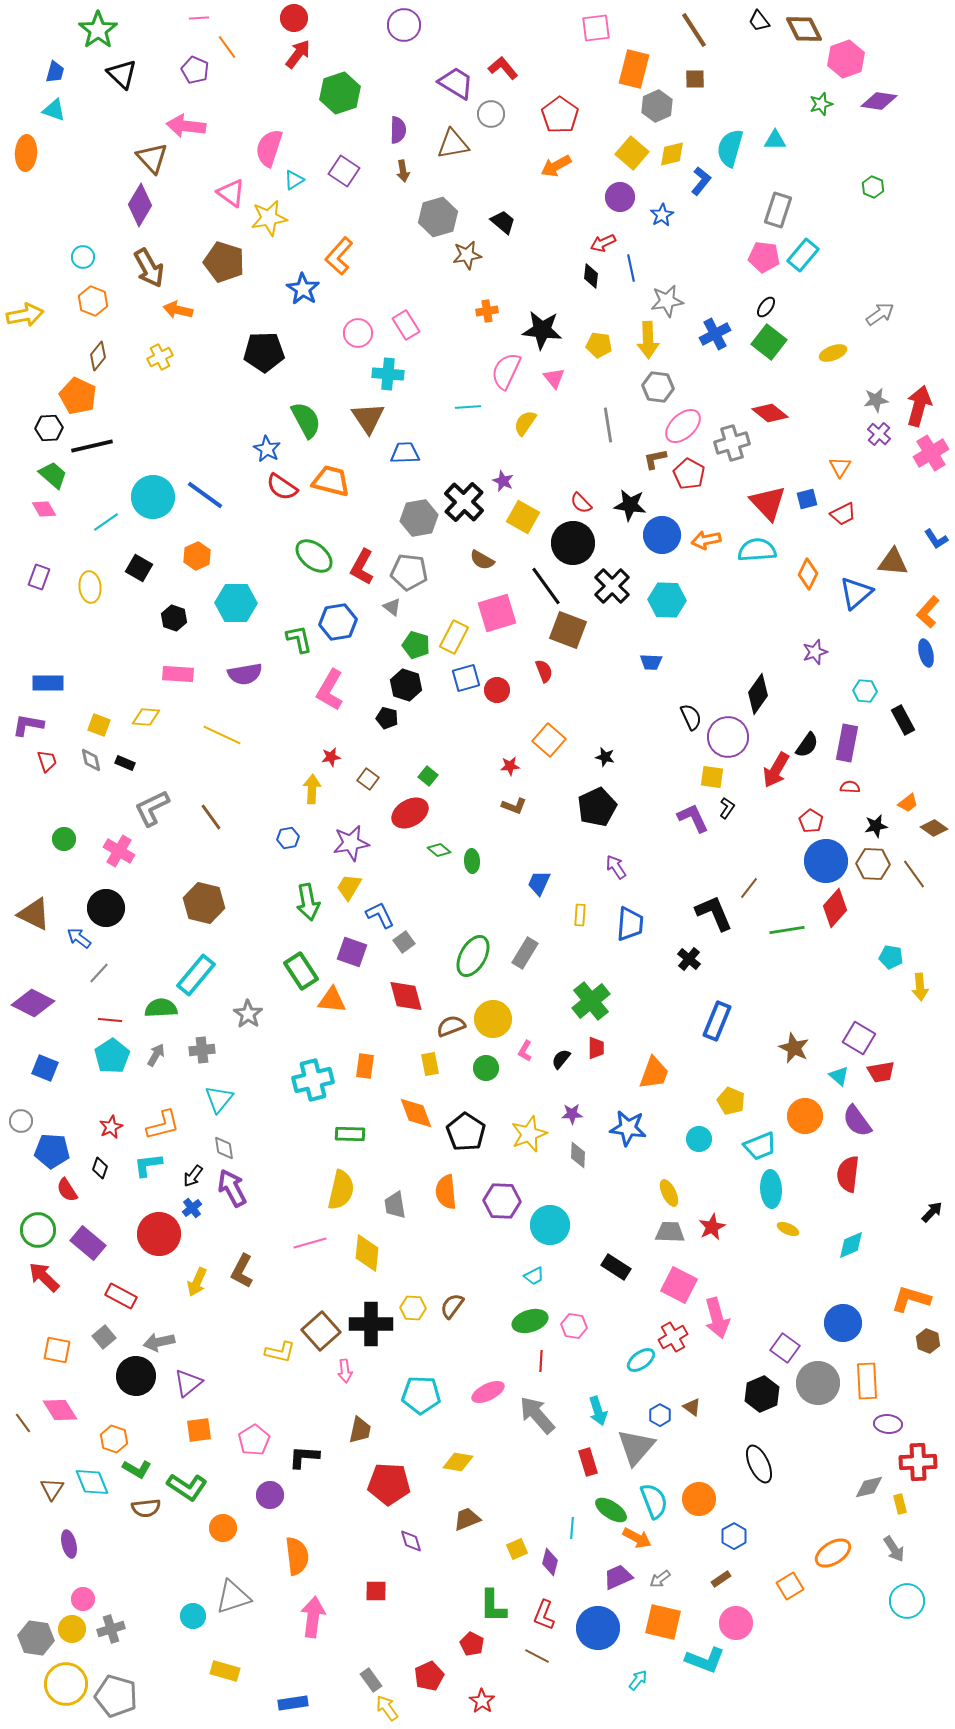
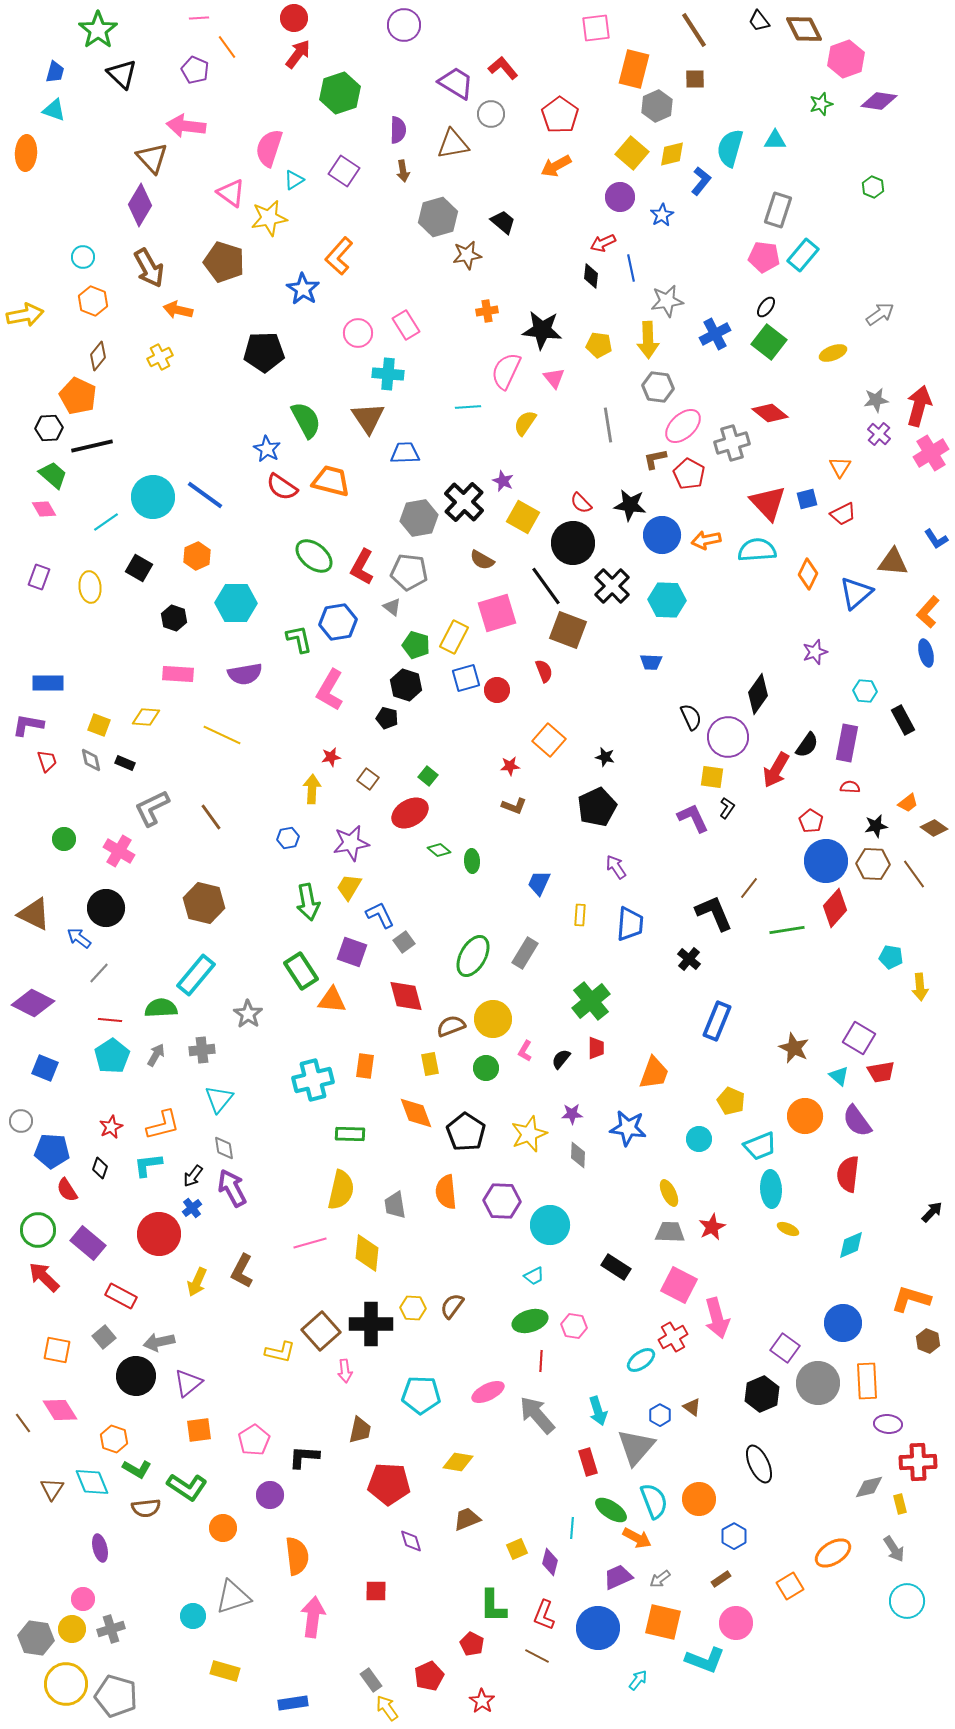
purple ellipse at (69, 1544): moved 31 px right, 4 px down
